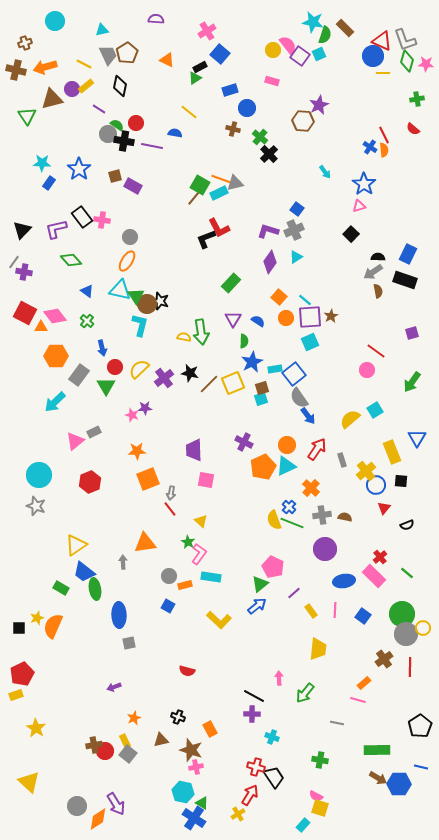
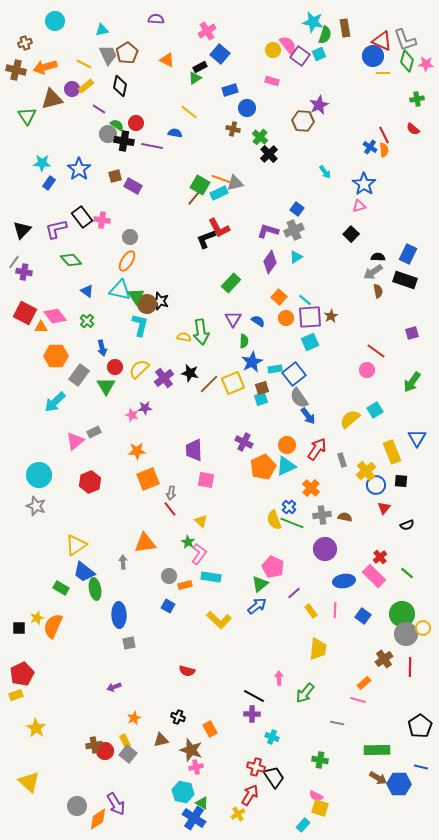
brown rectangle at (345, 28): rotated 36 degrees clockwise
